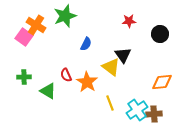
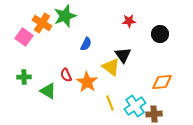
orange cross: moved 6 px right, 2 px up
cyan cross: moved 2 px left, 4 px up
